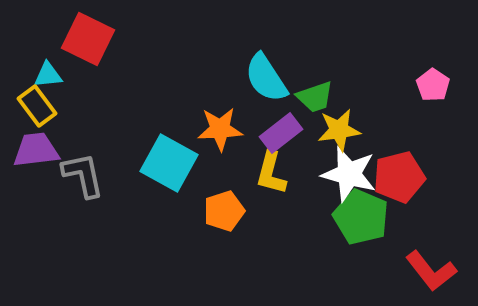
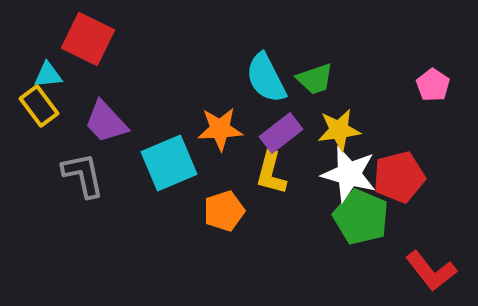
cyan semicircle: rotated 6 degrees clockwise
green trapezoid: moved 18 px up
yellow rectangle: moved 2 px right
purple trapezoid: moved 70 px right, 28 px up; rotated 126 degrees counterclockwise
cyan square: rotated 38 degrees clockwise
